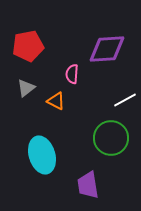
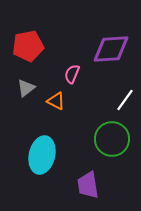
purple diamond: moved 4 px right
pink semicircle: rotated 18 degrees clockwise
white line: rotated 25 degrees counterclockwise
green circle: moved 1 px right, 1 px down
cyan ellipse: rotated 30 degrees clockwise
